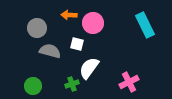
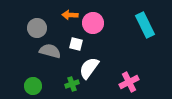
orange arrow: moved 1 px right
white square: moved 1 px left
